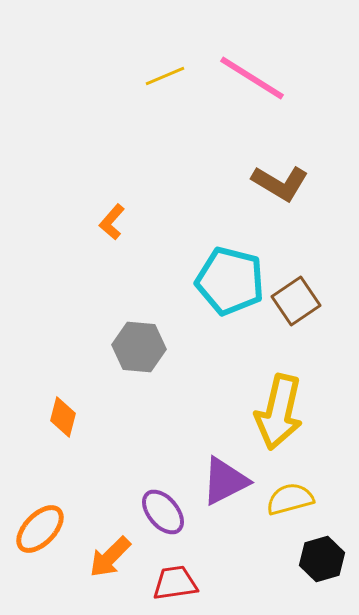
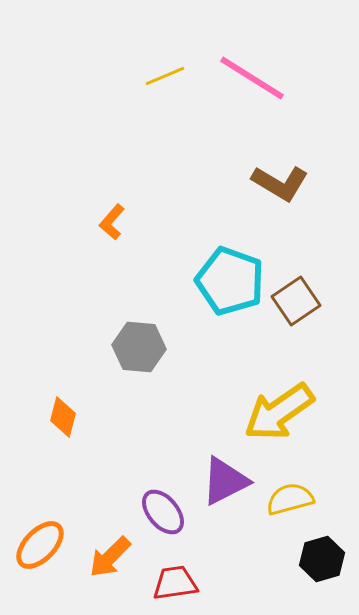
cyan pentagon: rotated 6 degrees clockwise
yellow arrow: rotated 42 degrees clockwise
orange ellipse: moved 16 px down
